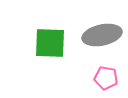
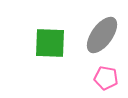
gray ellipse: rotated 42 degrees counterclockwise
